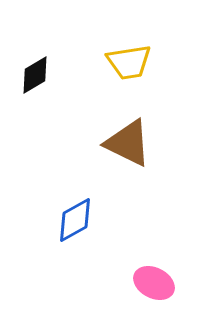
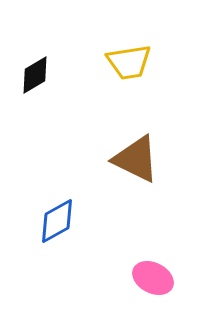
brown triangle: moved 8 px right, 16 px down
blue diamond: moved 18 px left, 1 px down
pink ellipse: moved 1 px left, 5 px up
